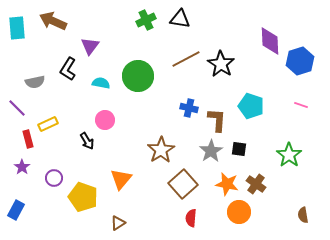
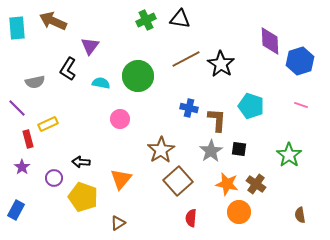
pink circle: moved 15 px right, 1 px up
black arrow: moved 6 px left, 21 px down; rotated 126 degrees clockwise
brown square: moved 5 px left, 3 px up
brown semicircle: moved 3 px left
